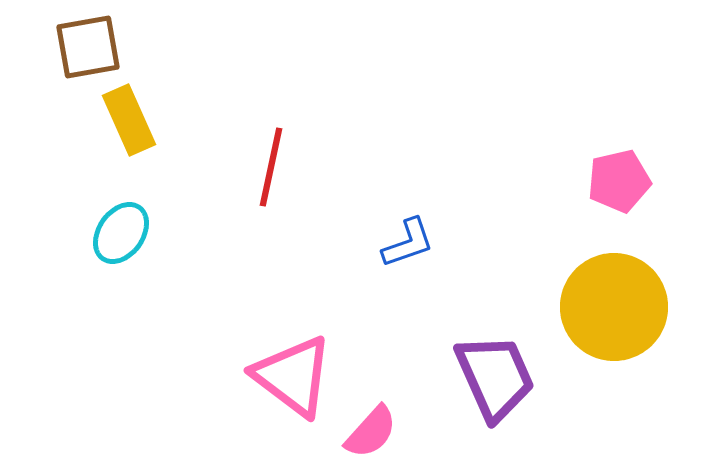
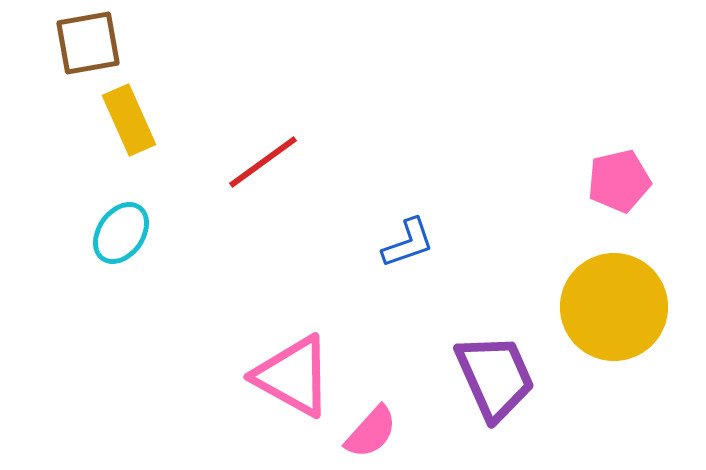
brown square: moved 4 px up
red line: moved 8 px left, 5 px up; rotated 42 degrees clockwise
pink triangle: rotated 8 degrees counterclockwise
